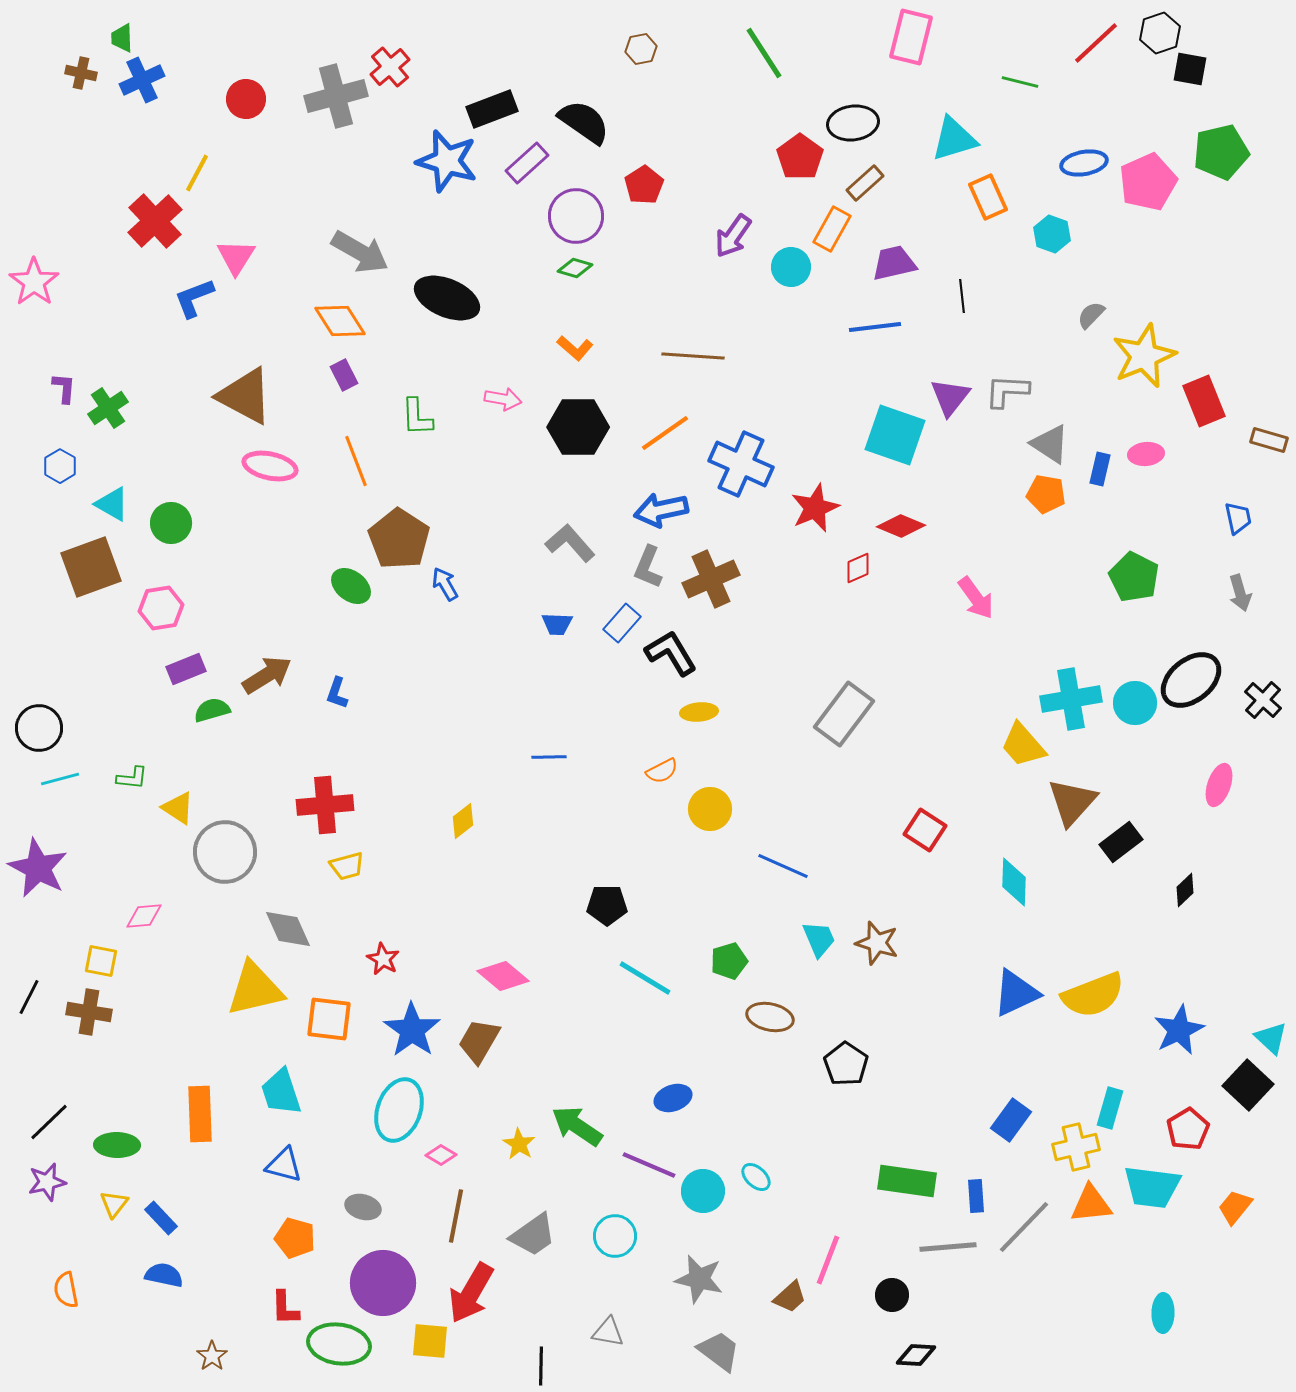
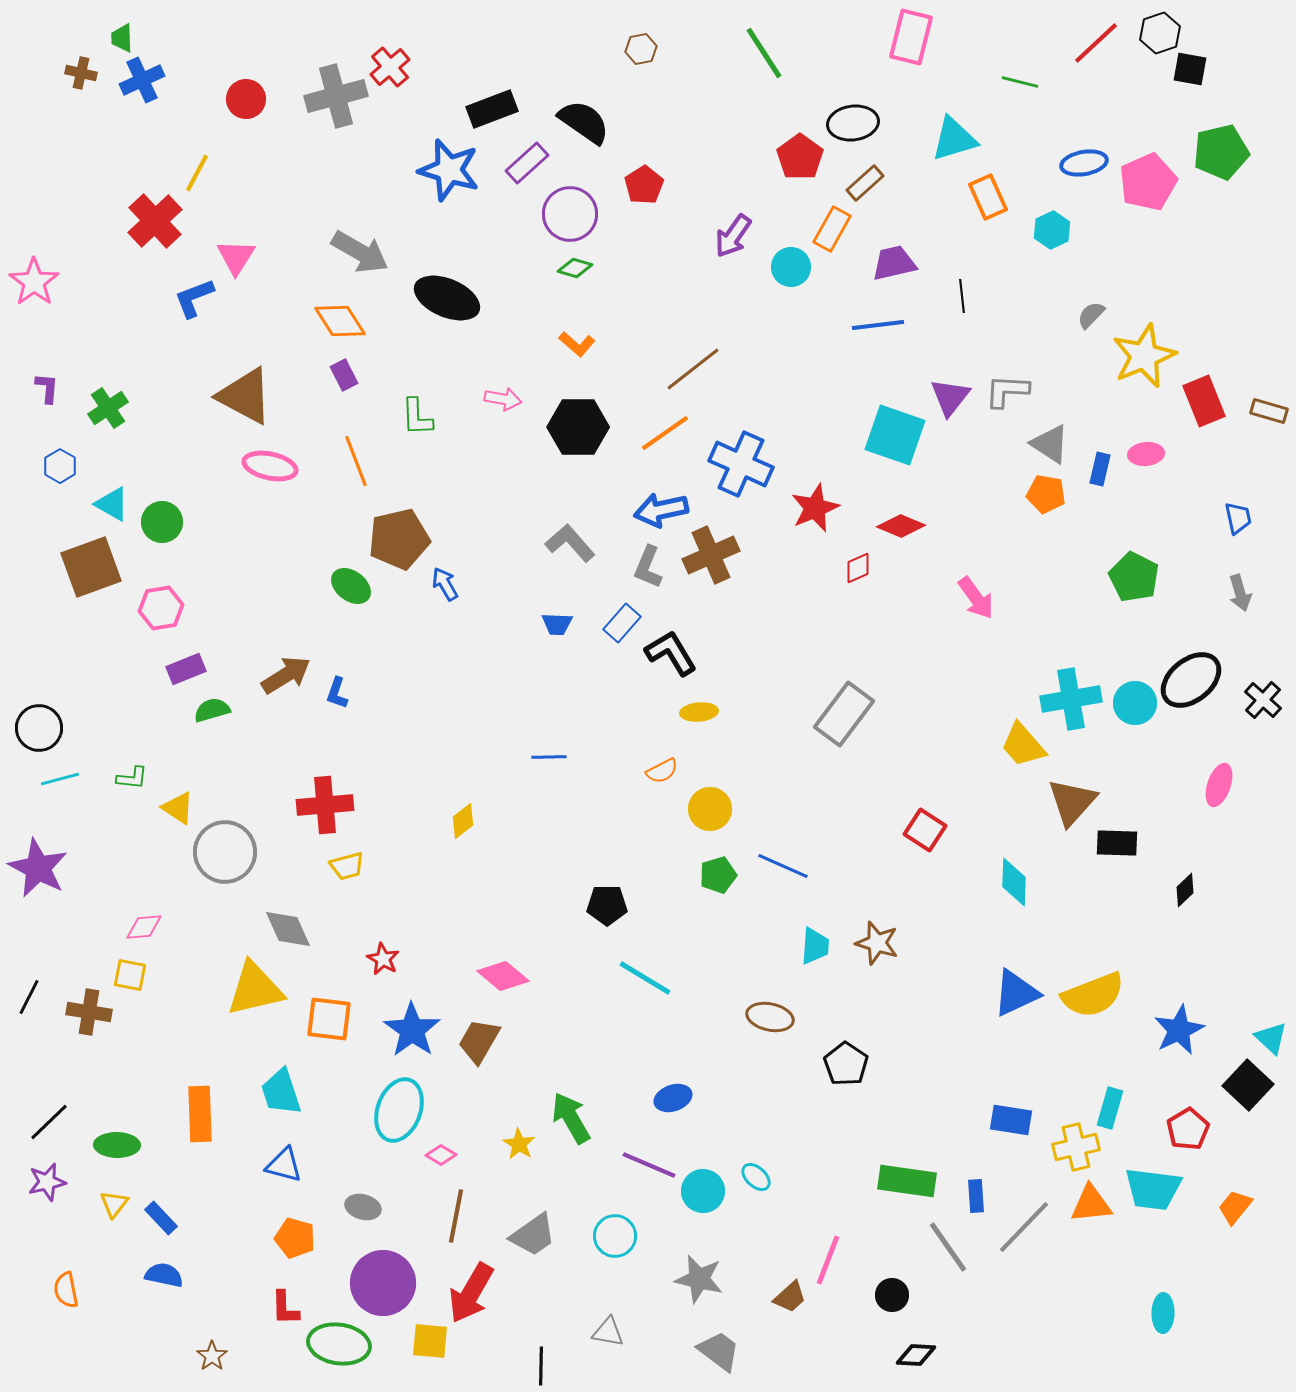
blue star at (447, 161): moved 2 px right, 9 px down
purple circle at (576, 216): moved 6 px left, 2 px up
cyan hexagon at (1052, 234): moved 4 px up; rotated 15 degrees clockwise
blue line at (875, 327): moved 3 px right, 2 px up
orange L-shape at (575, 348): moved 2 px right, 4 px up
brown line at (693, 356): moved 13 px down; rotated 42 degrees counterclockwise
purple L-shape at (64, 388): moved 17 px left
brown rectangle at (1269, 440): moved 29 px up
green circle at (171, 523): moved 9 px left, 1 px up
brown pentagon at (399, 539): rotated 26 degrees clockwise
brown cross at (711, 579): moved 24 px up
brown arrow at (267, 675): moved 19 px right
black rectangle at (1121, 842): moved 4 px left, 1 px down; rotated 39 degrees clockwise
pink diamond at (144, 916): moved 11 px down
cyan trapezoid at (819, 939): moved 4 px left, 7 px down; rotated 27 degrees clockwise
yellow square at (101, 961): moved 29 px right, 14 px down
green pentagon at (729, 961): moved 11 px left, 86 px up
blue rectangle at (1011, 1120): rotated 63 degrees clockwise
green arrow at (577, 1126): moved 6 px left, 8 px up; rotated 26 degrees clockwise
cyan trapezoid at (1152, 1187): moved 1 px right, 2 px down
gray line at (948, 1247): rotated 60 degrees clockwise
